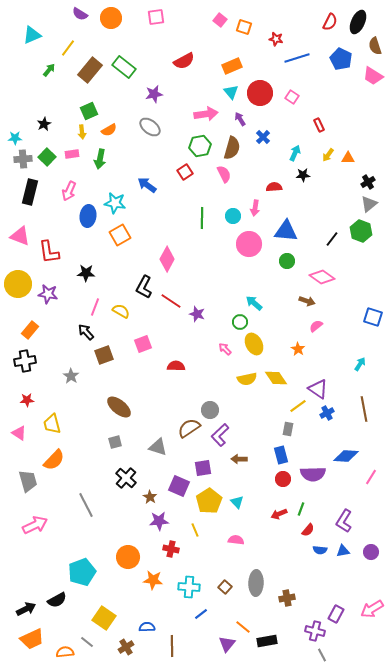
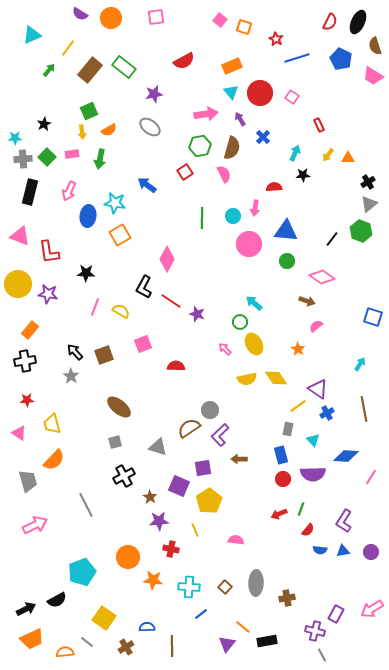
red star at (276, 39): rotated 16 degrees clockwise
black arrow at (86, 332): moved 11 px left, 20 px down
black cross at (126, 478): moved 2 px left, 2 px up; rotated 20 degrees clockwise
cyan triangle at (237, 502): moved 76 px right, 62 px up
